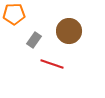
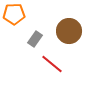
gray rectangle: moved 1 px right, 1 px up
red line: rotated 20 degrees clockwise
